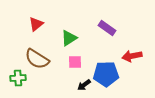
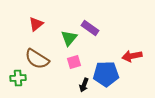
purple rectangle: moved 17 px left
green triangle: rotated 18 degrees counterclockwise
pink square: moved 1 px left; rotated 16 degrees counterclockwise
black arrow: rotated 32 degrees counterclockwise
